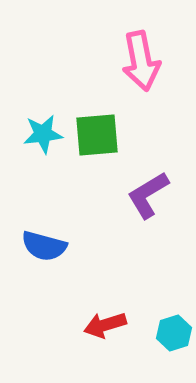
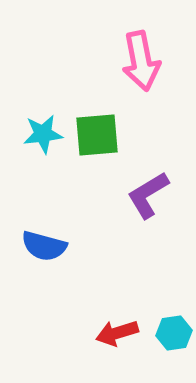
red arrow: moved 12 px right, 8 px down
cyan hexagon: rotated 8 degrees clockwise
